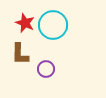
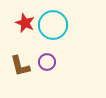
brown L-shape: moved 12 px down; rotated 15 degrees counterclockwise
purple circle: moved 1 px right, 7 px up
